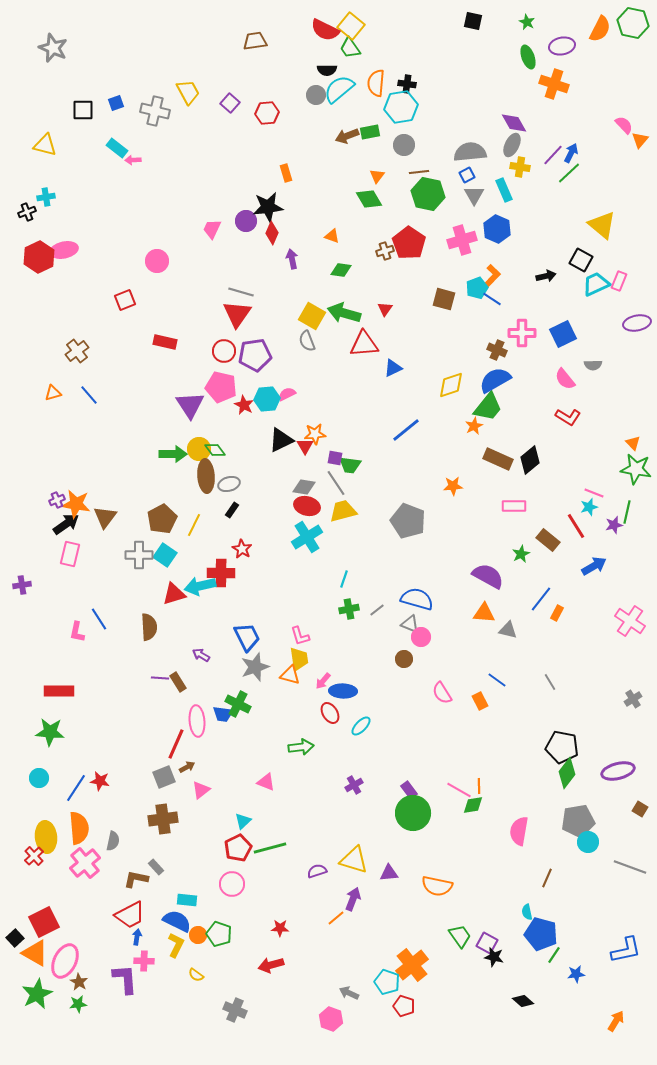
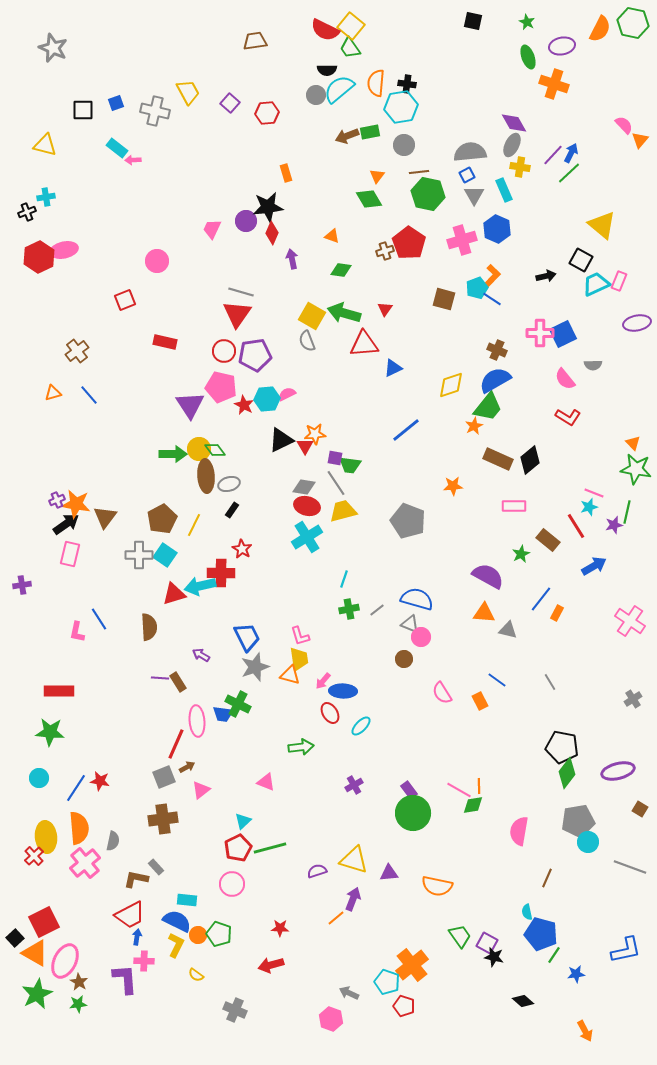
pink cross at (522, 333): moved 18 px right
orange arrow at (616, 1021): moved 31 px left, 10 px down; rotated 120 degrees clockwise
